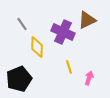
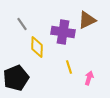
purple cross: rotated 15 degrees counterclockwise
black pentagon: moved 3 px left, 1 px up
